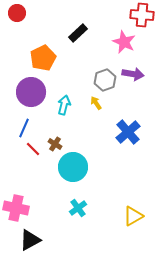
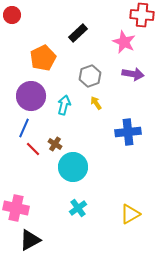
red circle: moved 5 px left, 2 px down
gray hexagon: moved 15 px left, 4 px up
purple circle: moved 4 px down
blue cross: rotated 35 degrees clockwise
yellow triangle: moved 3 px left, 2 px up
